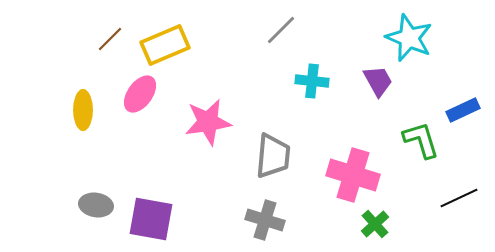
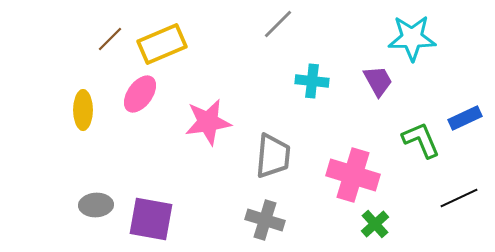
gray line: moved 3 px left, 6 px up
cyan star: moved 3 px right; rotated 24 degrees counterclockwise
yellow rectangle: moved 3 px left, 1 px up
blue rectangle: moved 2 px right, 8 px down
green L-shape: rotated 6 degrees counterclockwise
gray ellipse: rotated 12 degrees counterclockwise
